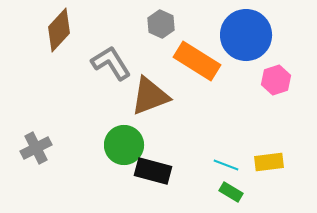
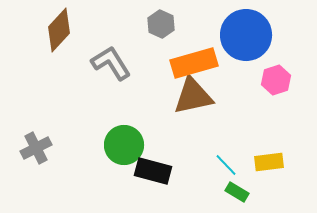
orange rectangle: moved 3 px left, 2 px down; rotated 48 degrees counterclockwise
brown triangle: moved 43 px right; rotated 9 degrees clockwise
cyan line: rotated 25 degrees clockwise
green rectangle: moved 6 px right
